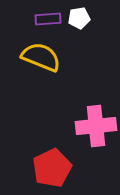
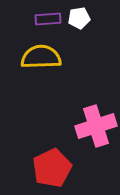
yellow semicircle: rotated 24 degrees counterclockwise
pink cross: rotated 12 degrees counterclockwise
